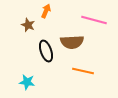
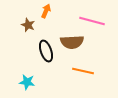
pink line: moved 2 px left, 1 px down
